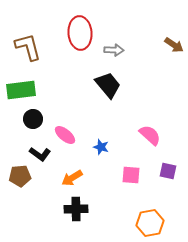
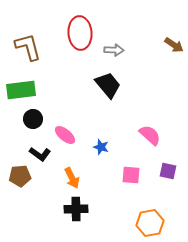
orange arrow: rotated 85 degrees counterclockwise
